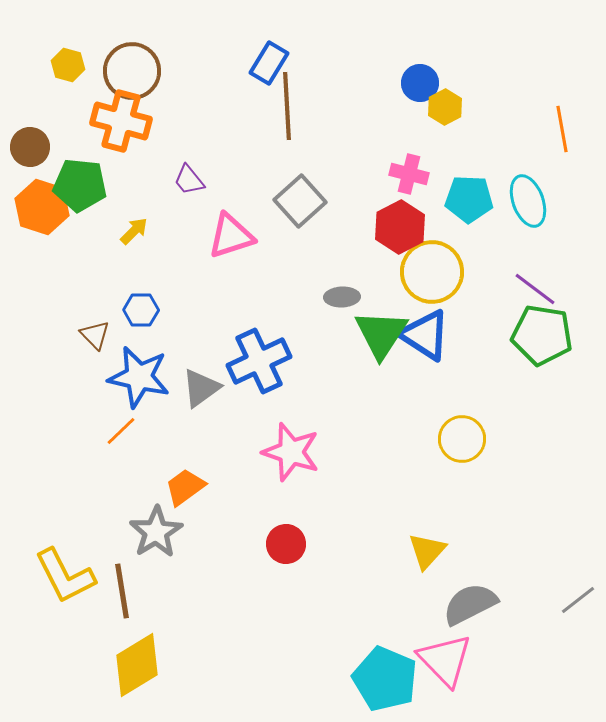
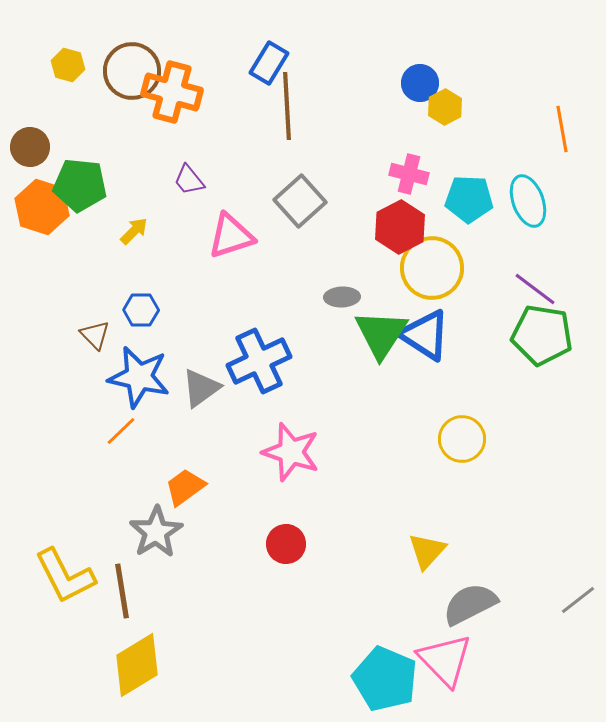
orange cross at (121, 121): moved 51 px right, 29 px up
yellow circle at (432, 272): moved 4 px up
